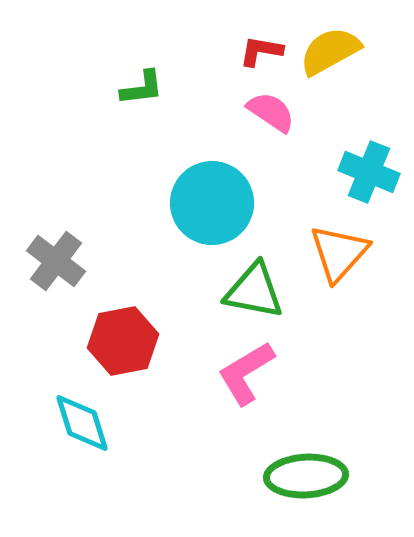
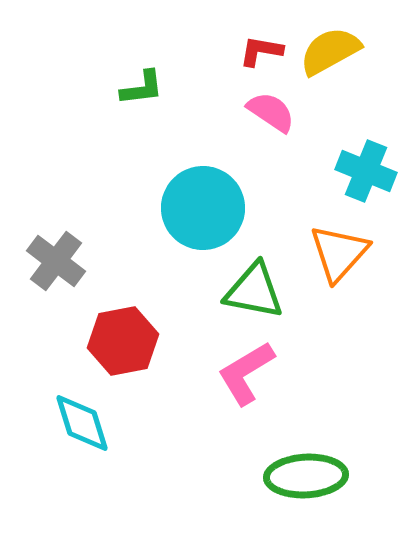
cyan cross: moved 3 px left, 1 px up
cyan circle: moved 9 px left, 5 px down
